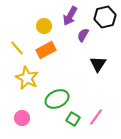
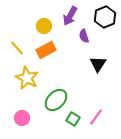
black hexagon: rotated 10 degrees counterclockwise
purple semicircle: moved 1 px right, 1 px down; rotated 48 degrees counterclockwise
green ellipse: moved 1 px left, 1 px down; rotated 20 degrees counterclockwise
